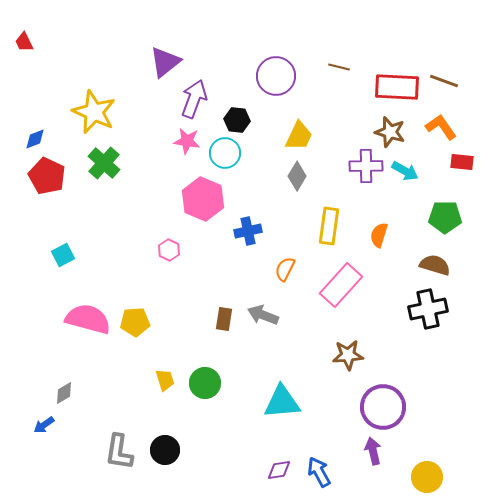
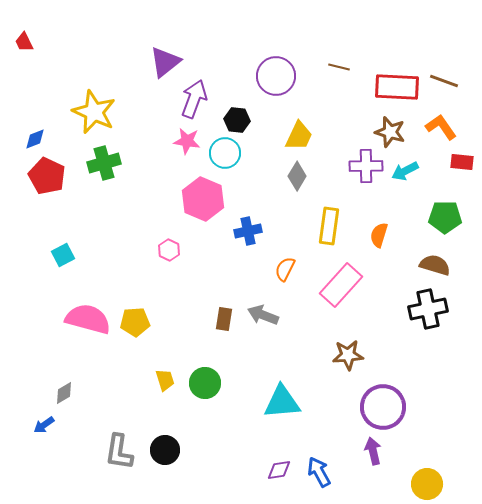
green cross at (104, 163): rotated 32 degrees clockwise
cyan arrow at (405, 171): rotated 124 degrees clockwise
yellow circle at (427, 477): moved 7 px down
